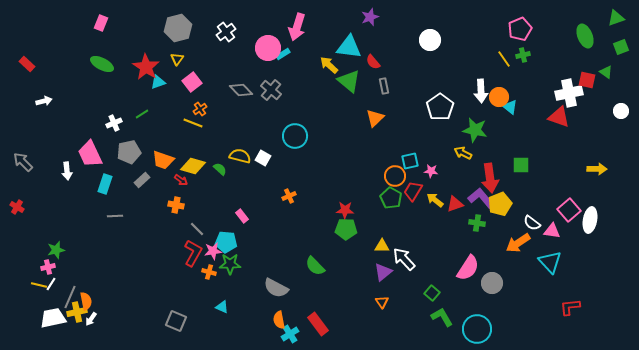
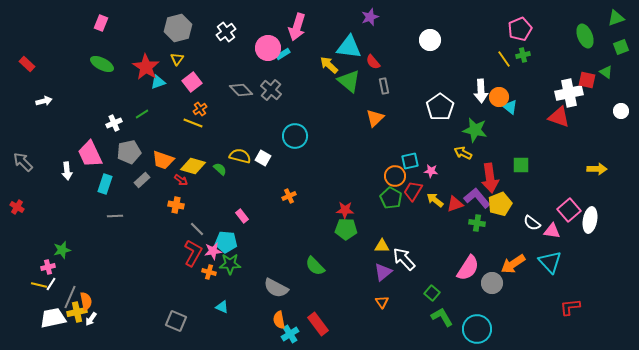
purple L-shape at (481, 198): moved 4 px left
orange arrow at (518, 243): moved 5 px left, 21 px down
green star at (56, 250): moved 6 px right
